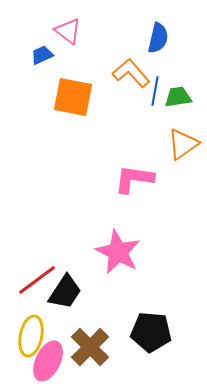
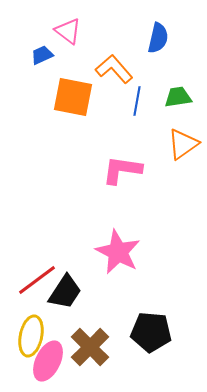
orange L-shape: moved 17 px left, 4 px up
blue line: moved 18 px left, 10 px down
pink L-shape: moved 12 px left, 9 px up
